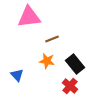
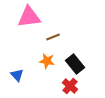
brown line: moved 1 px right, 2 px up
